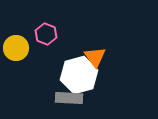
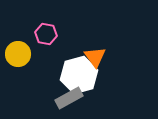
pink hexagon: rotated 10 degrees counterclockwise
yellow circle: moved 2 px right, 6 px down
gray rectangle: rotated 32 degrees counterclockwise
